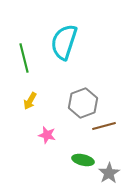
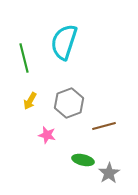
gray hexagon: moved 14 px left
